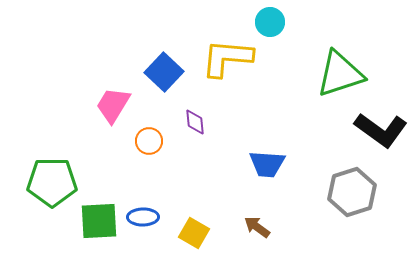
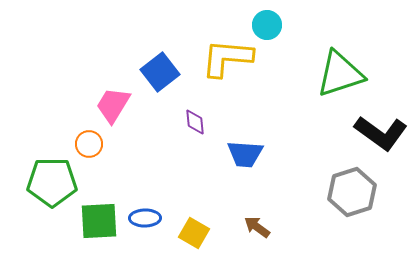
cyan circle: moved 3 px left, 3 px down
blue square: moved 4 px left; rotated 9 degrees clockwise
black L-shape: moved 3 px down
orange circle: moved 60 px left, 3 px down
blue trapezoid: moved 22 px left, 10 px up
blue ellipse: moved 2 px right, 1 px down
